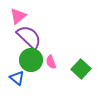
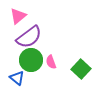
purple semicircle: rotated 100 degrees clockwise
